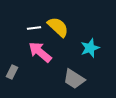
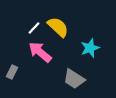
white line: rotated 40 degrees counterclockwise
